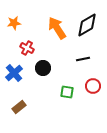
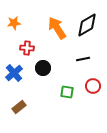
red cross: rotated 24 degrees counterclockwise
